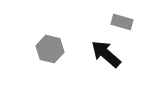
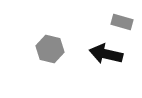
black arrow: rotated 28 degrees counterclockwise
